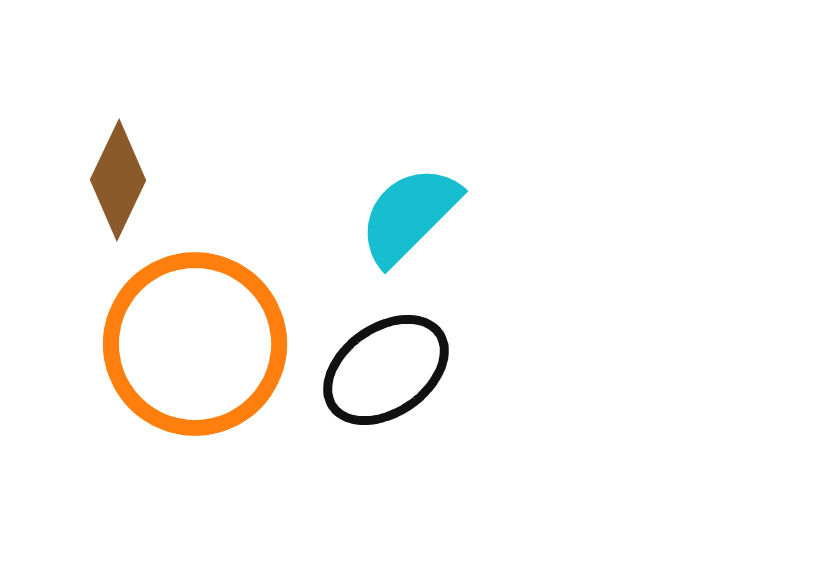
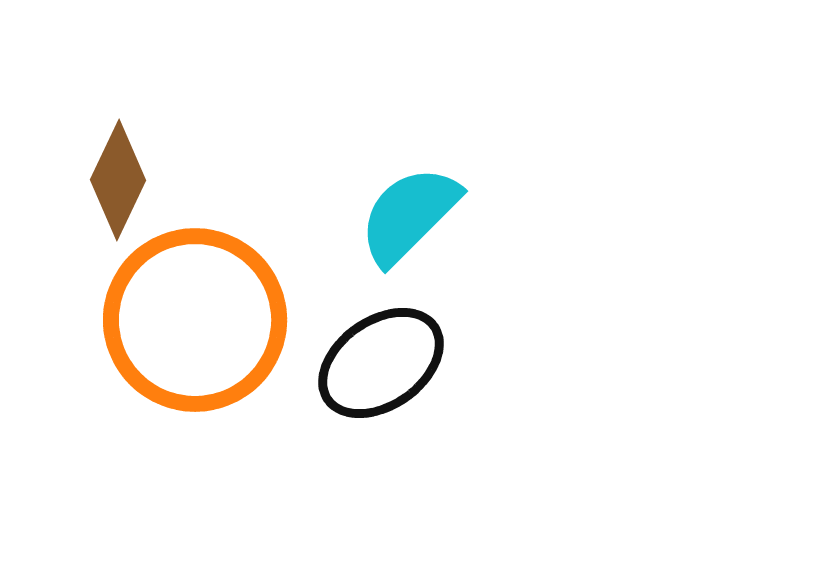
orange circle: moved 24 px up
black ellipse: moved 5 px left, 7 px up
